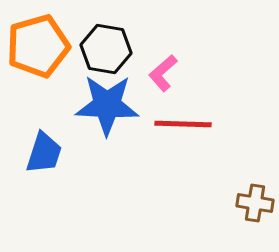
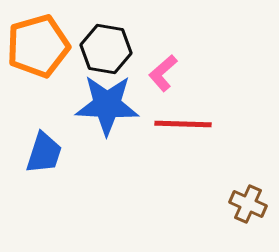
brown cross: moved 7 px left, 1 px down; rotated 15 degrees clockwise
